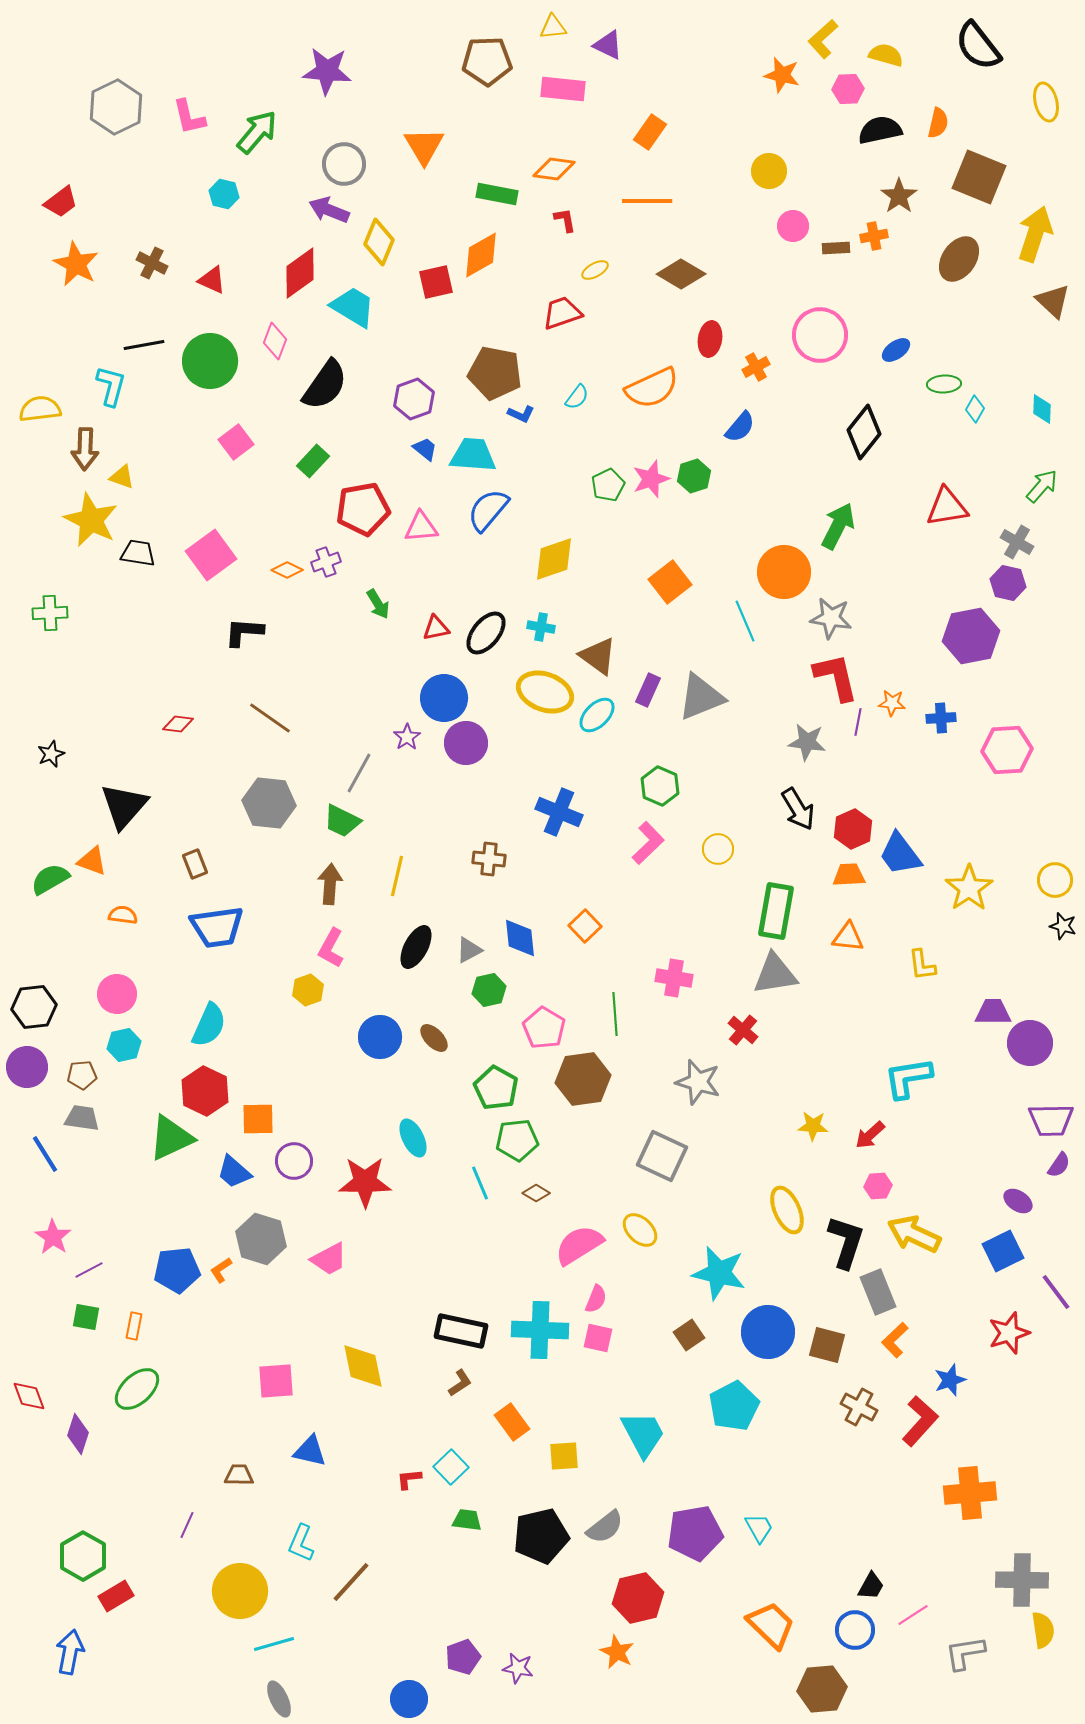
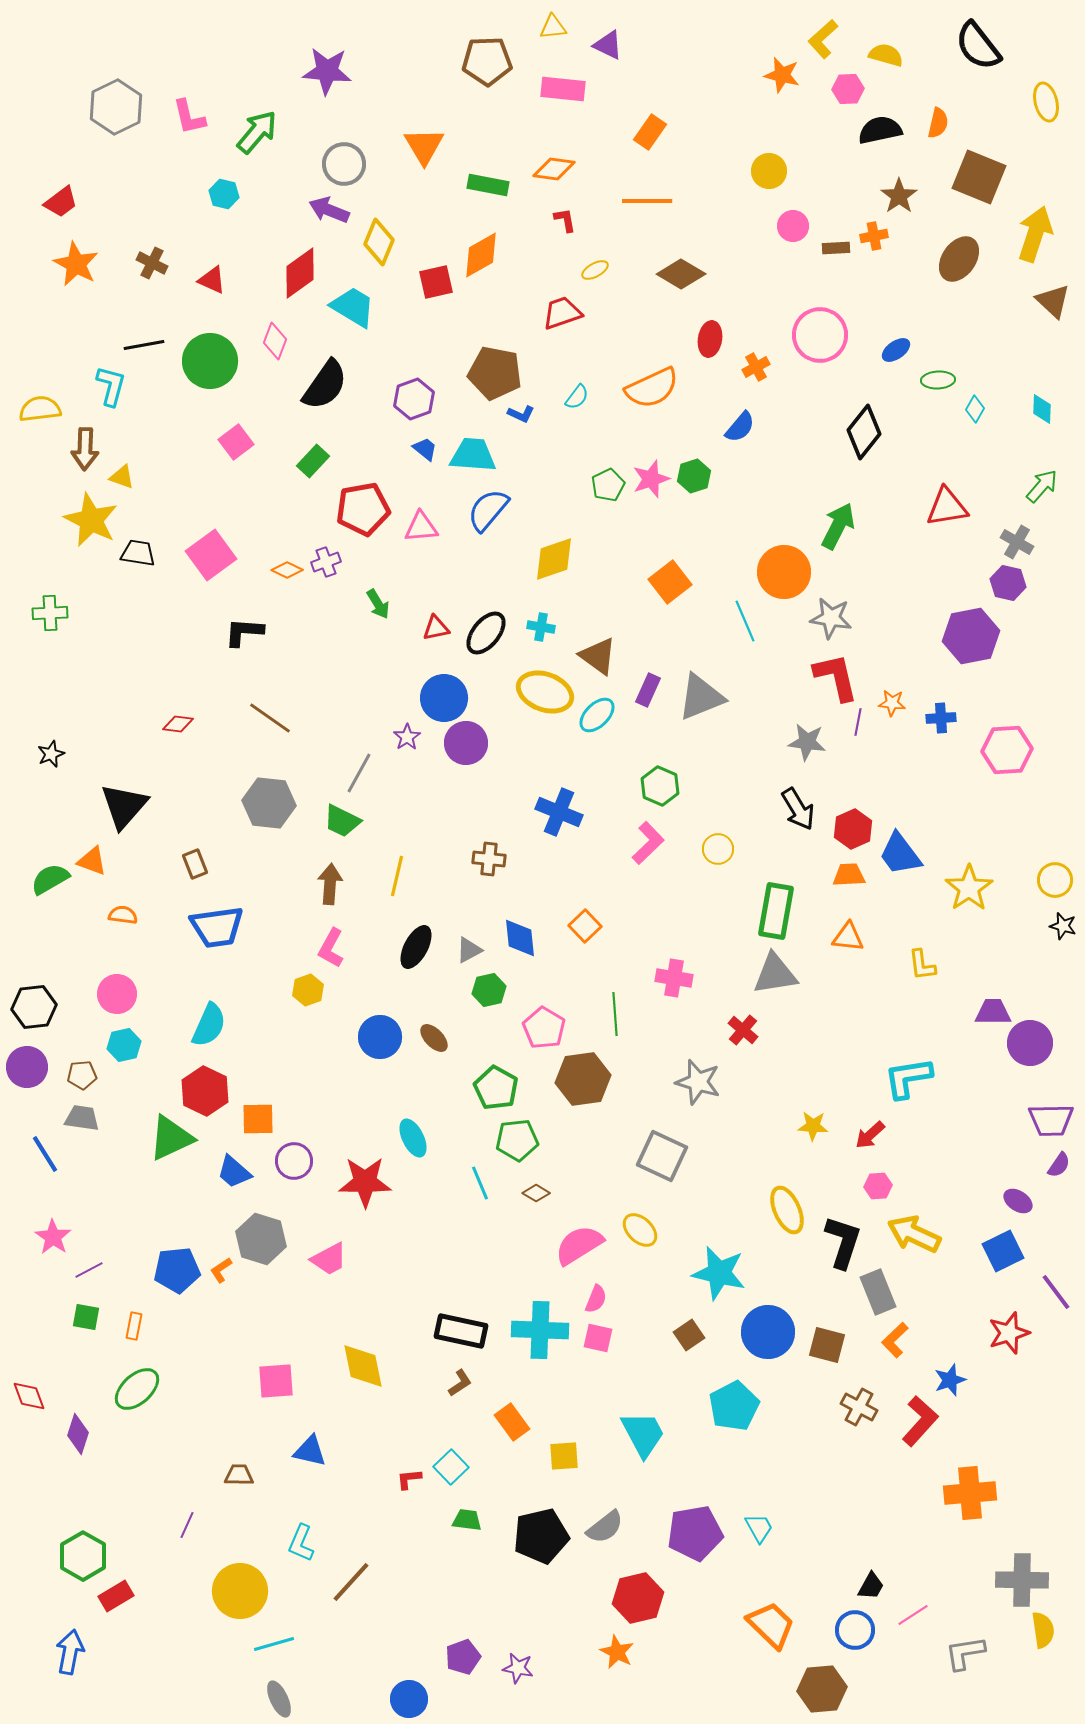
green rectangle at (497, 194): moved 9 px left, 9 px up
green ellipse at (944, 384): moved 6 px left, 4 px up
black L-shape at (846, 1242): moved 3 px left
